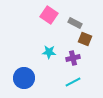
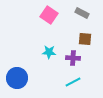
gray rectangle: moved 7 px right, 10 px up
brown square: rotated 16 degrees counterclockwise
purple cross: rotated 16 degrees clockwise
blue circle: moved 7 px left
